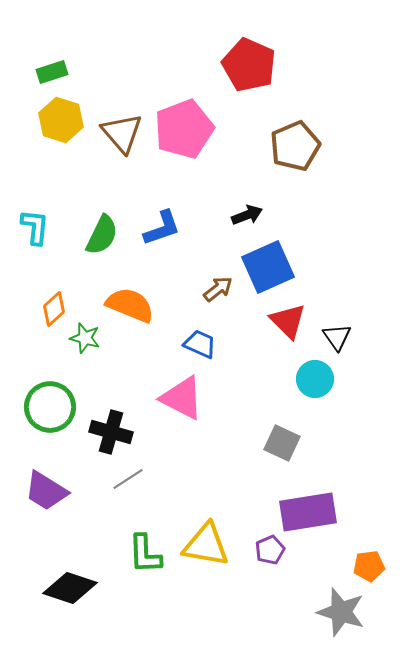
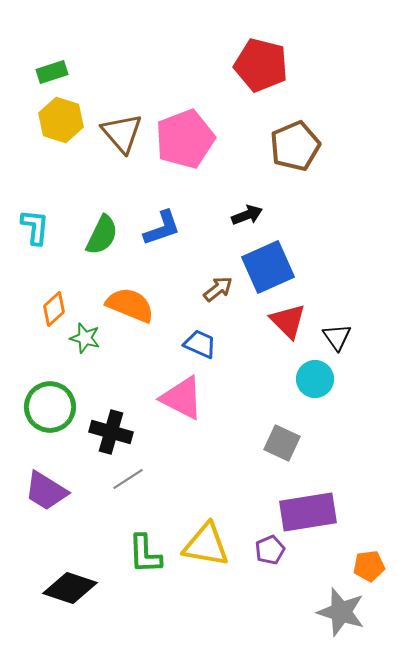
red pentagon: moved 12 px right; rotated 10 degrees counterclockwise
pink pentagon: moved 1 px right, 10 px down
